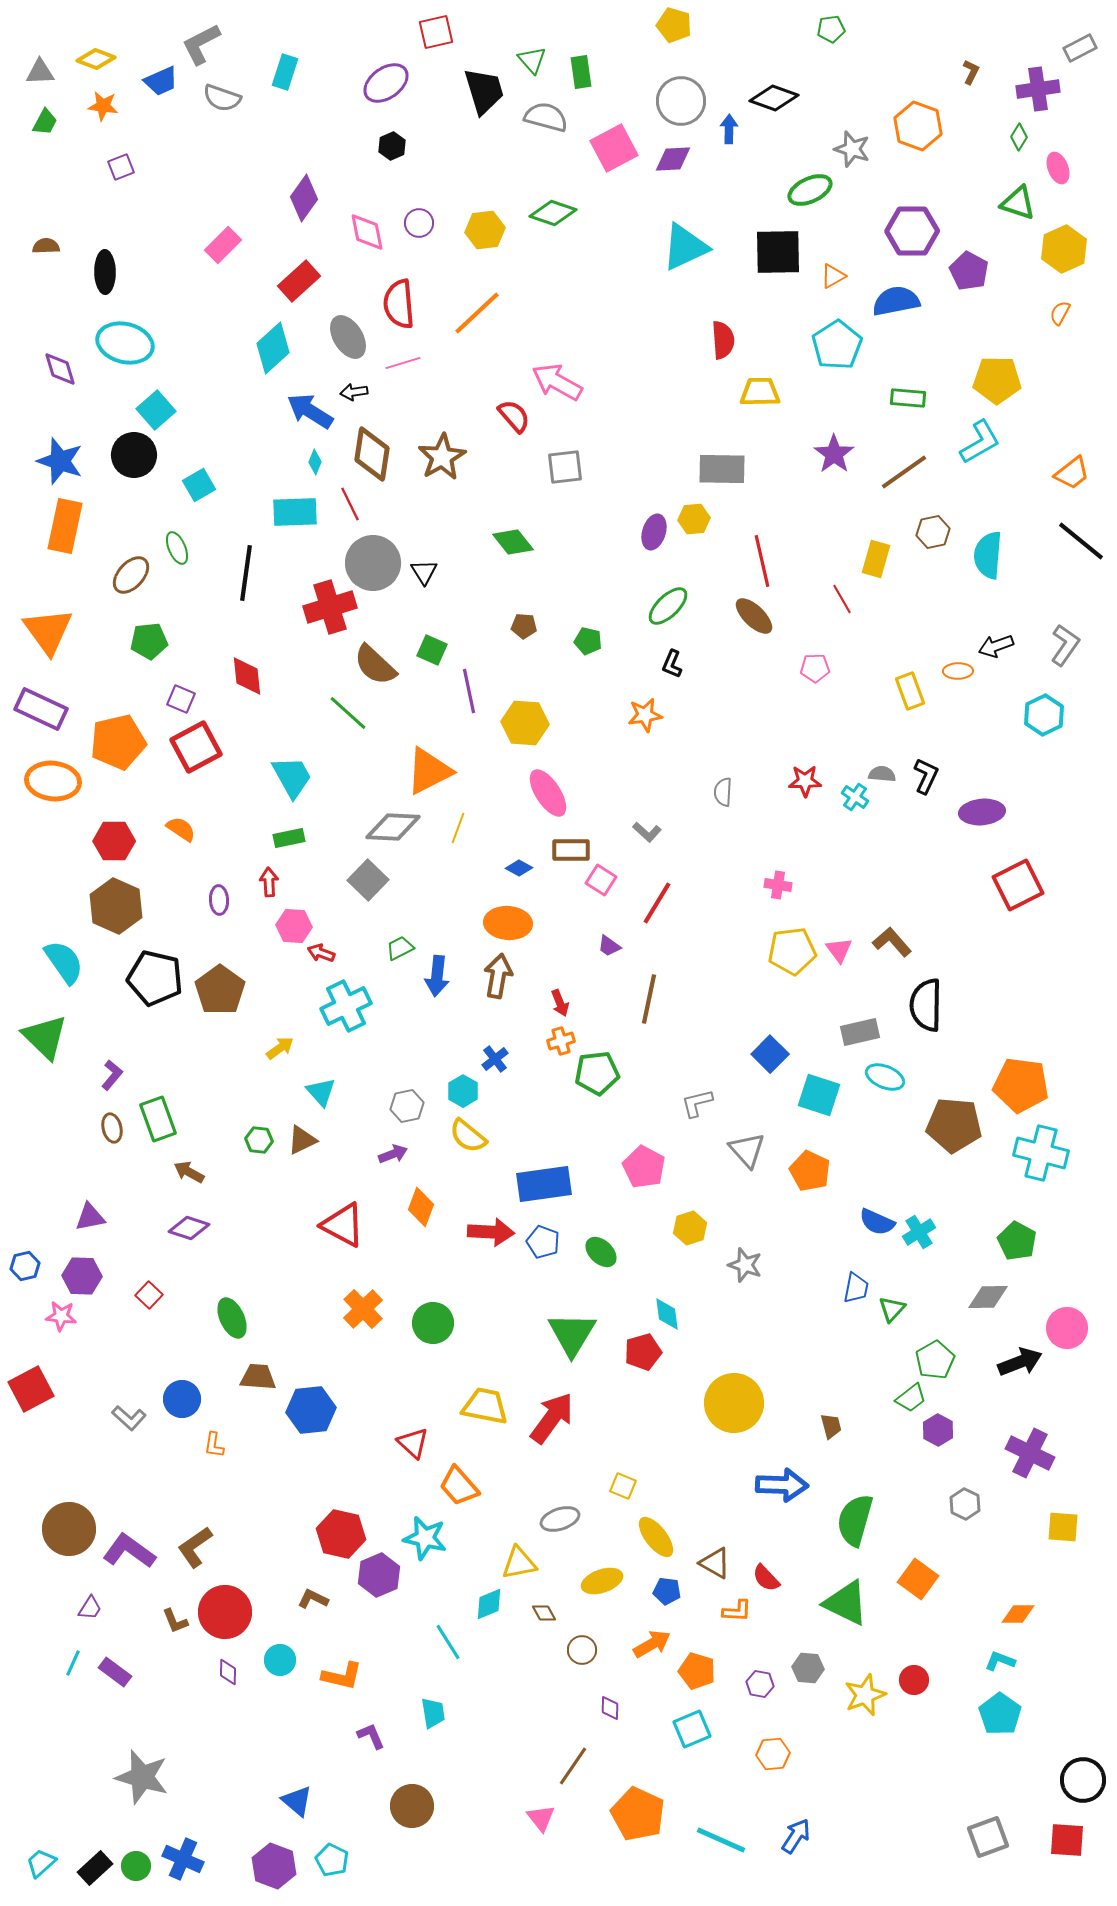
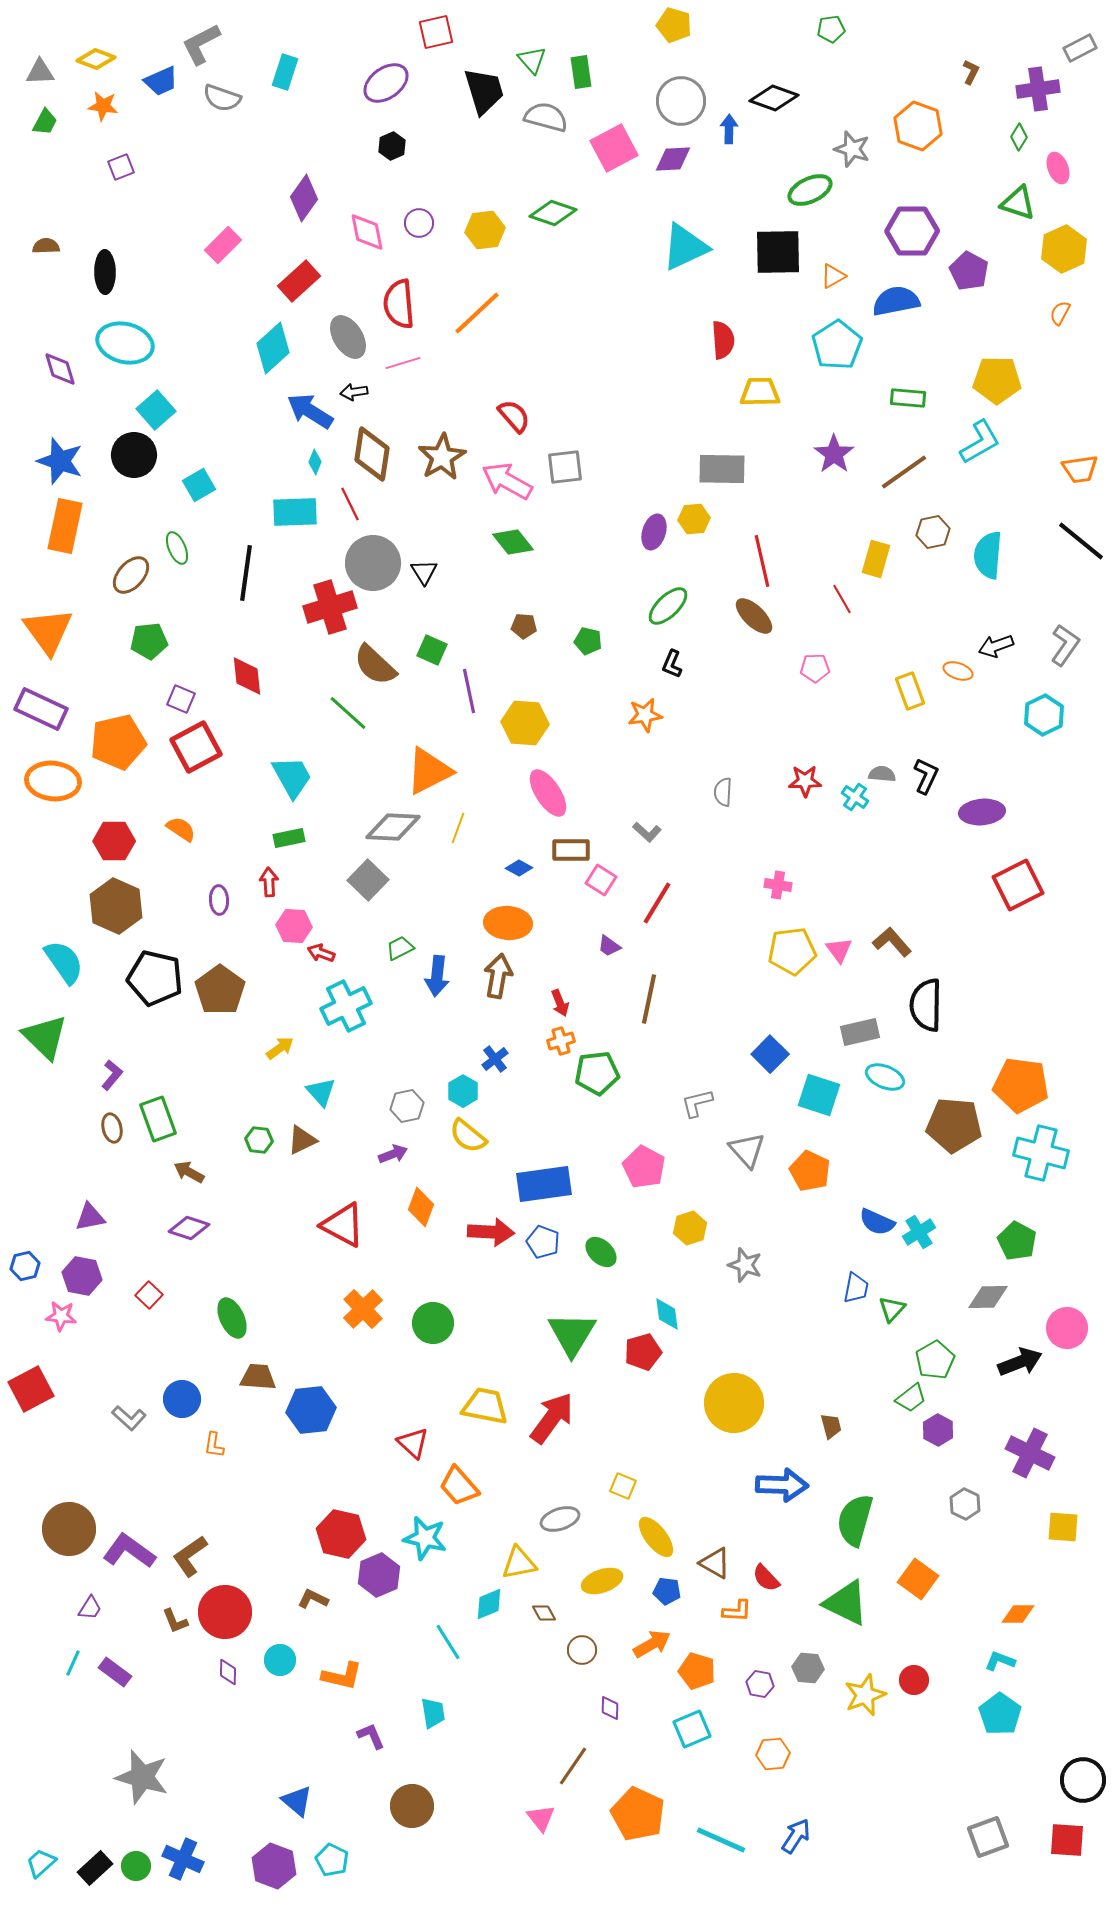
pink arrow at (557, 382): moved 50 px left, 99 px down
orange trapezoid at (1072, 473): moved 8 px right, 4 px up; rotated 30 degrees clockwise
orange ellipse at (958, 671): rotated 20 degrees clockwise
purple hexagon at (82, 1276): rotated 9 degrees clockwise
brown L-shape at (195, 1547): moved 5 px left, 9 px down
